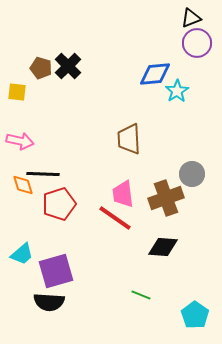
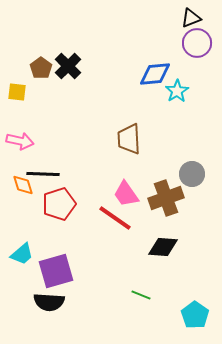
brown pentagon: rotated 20 degrees clockwise
pink trapezoid: moved 3 px right; rotated 28 degrees counterclockwise
